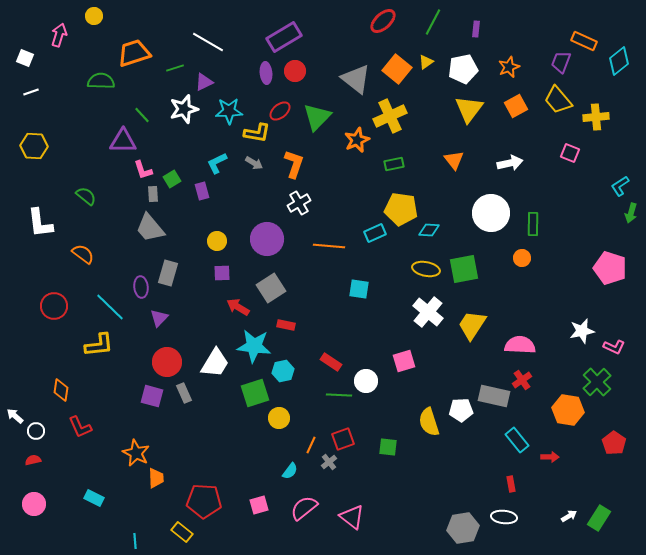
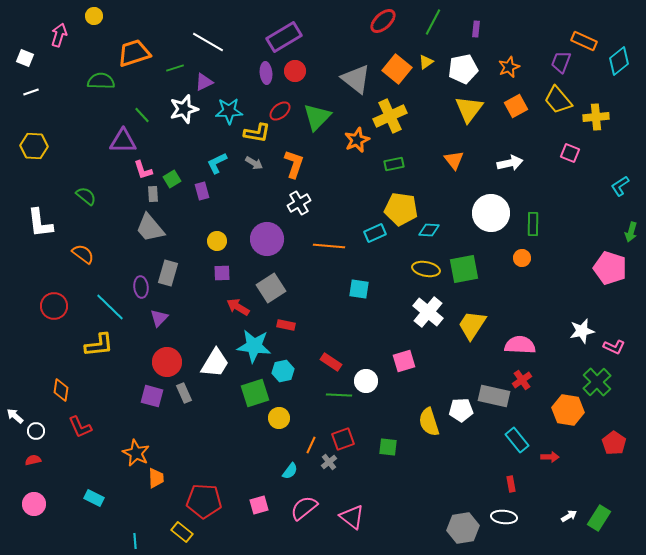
green arrow at (631, 213): moved 19 px down
